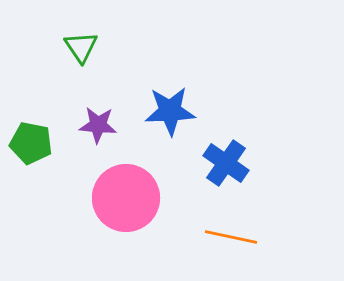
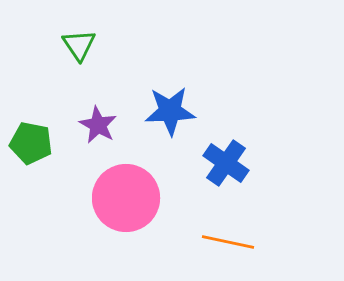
green triangle: moved 2 px left, 2 px up
purple star: rotated 24 degrees clockwise
orange line: moved 3 px left, 5 px down
